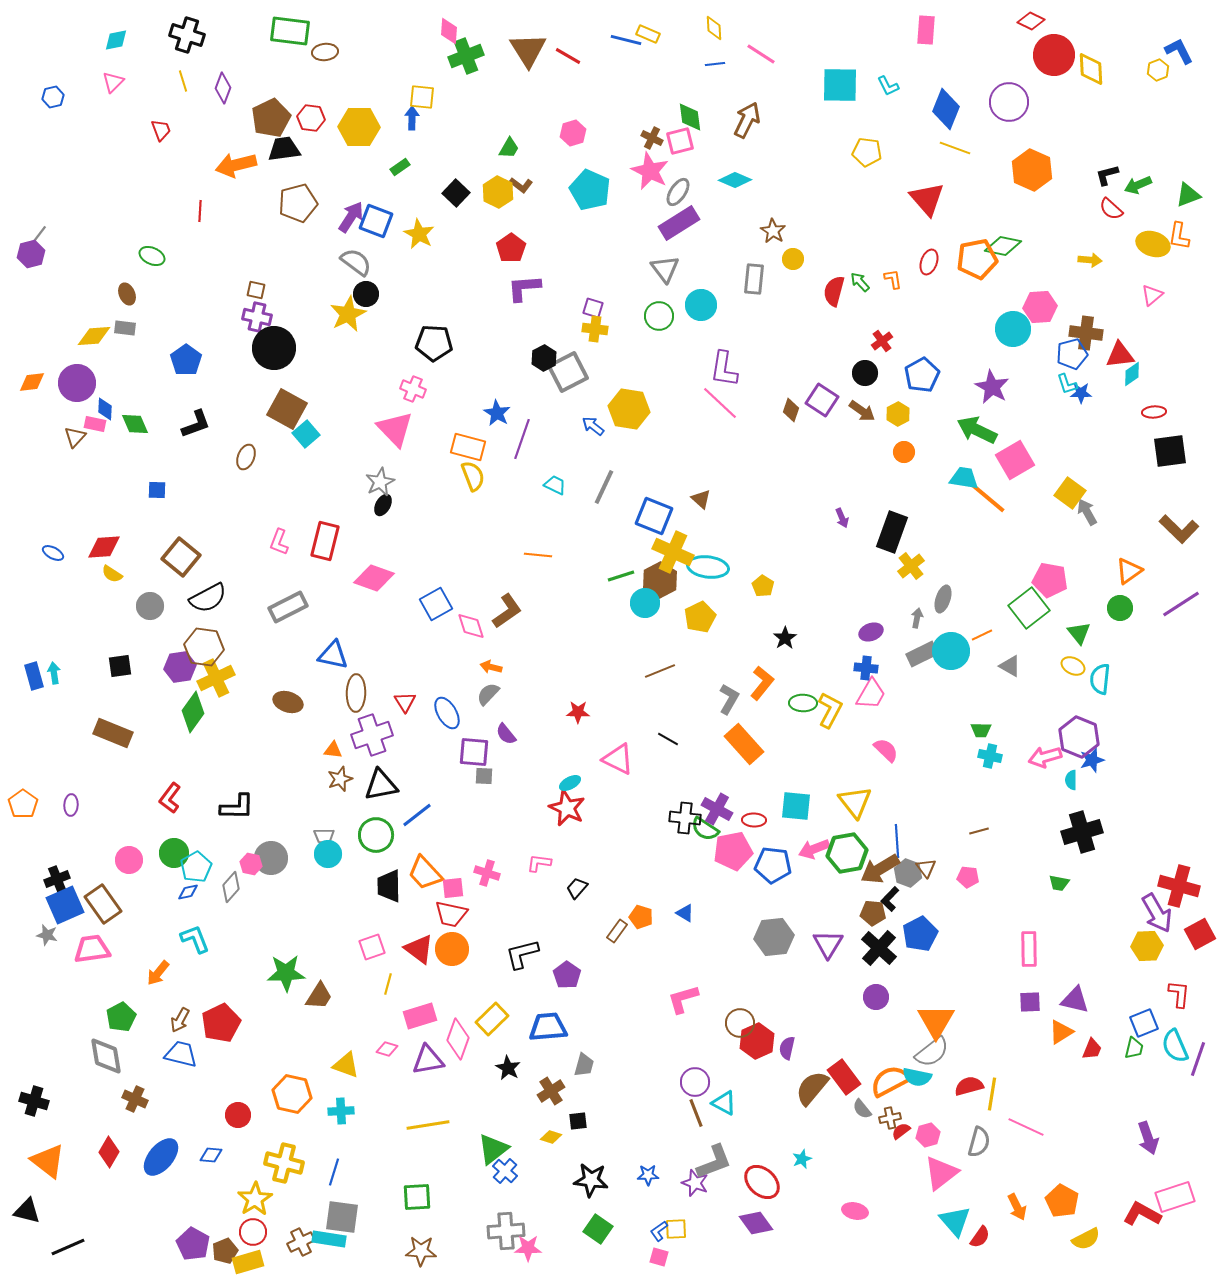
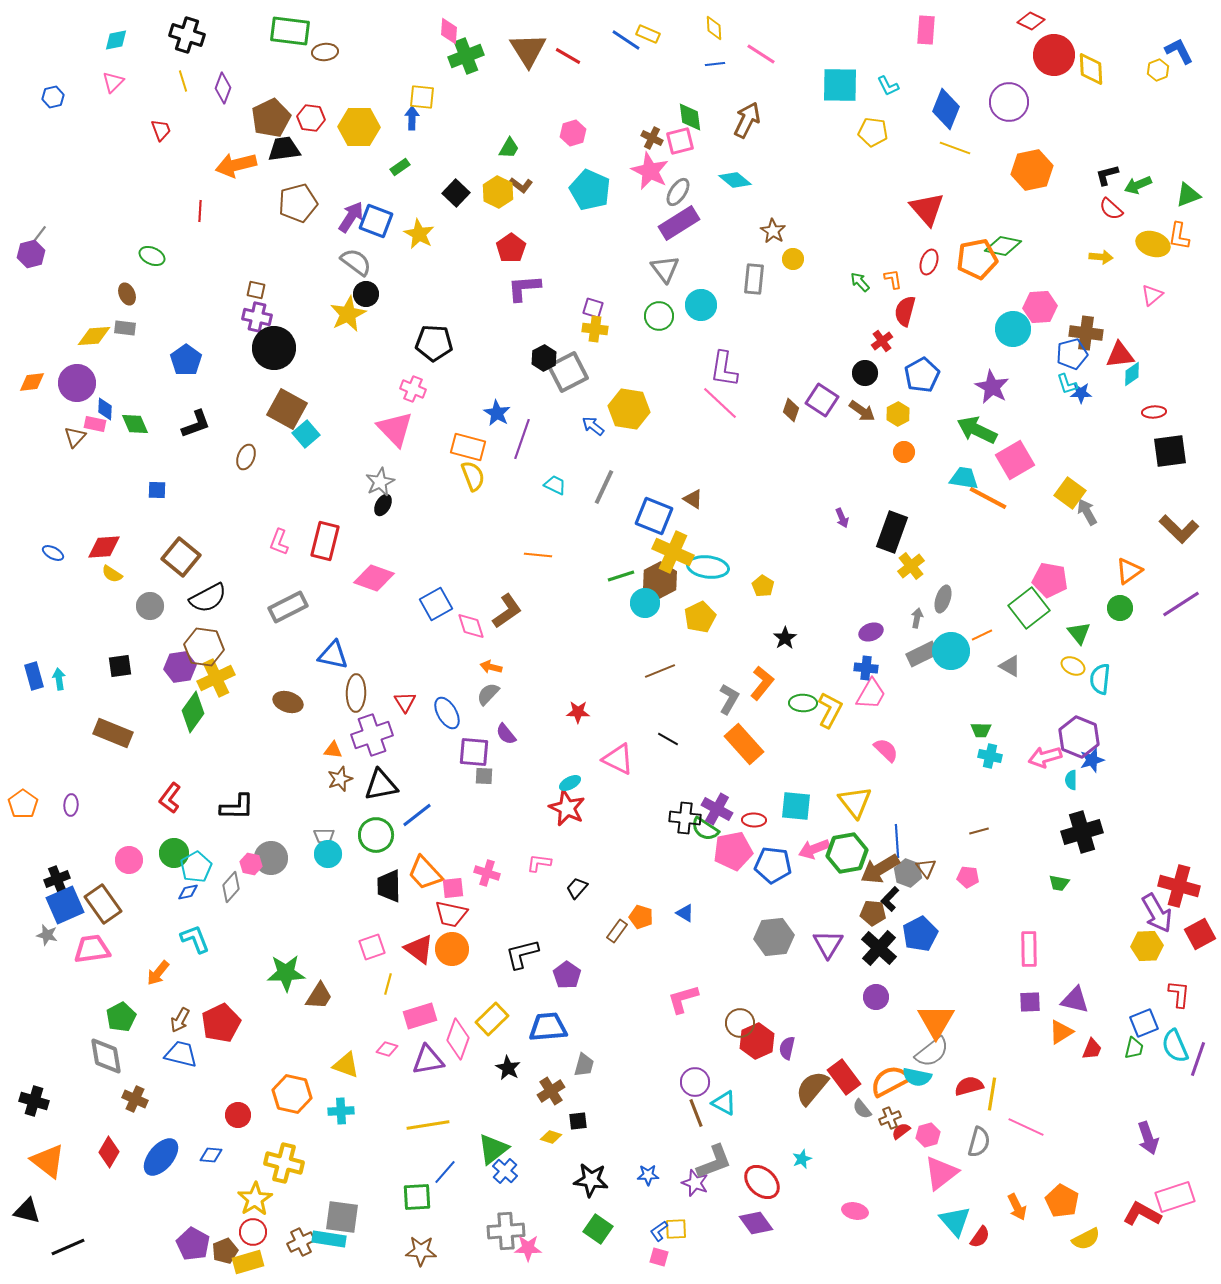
blue line at (626, 40): rotated 20 degrees clockwise
yellow pentagon at (867, 152): moved 6 px right, 20 px up
orange hexagon at (1032, 170): rotated 24 degrees clockwise
cyan diamond at (735, 180): rotated 16 degrees clockwise
red triangle at (927, 199): moved 10 px down
yellow arrow at (1090, 260): moved 11 px right, 3 px up
red semicircle at (834, 291): moved 71 px right, 20 px down
orange line at (988, 498): rotated 12 degrees counterclockwise
brown triangle at (701, 499): moved 8 px left; rotated 10 degrees counterclockwise
cyan arrow at (54, 673): moved 5 px right, 6 px down
brown cross at (890, 1118): rotated 10 degrees counterclockwise
blue line at (334, 1172): moved 111 px right; rotated 24 degrees clockwise
